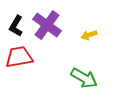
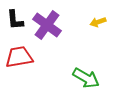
black L-shape: moved 1 px left, 6 px up; rotated 35 degrees counterclockwise
yellow arrow: moved 9 px right, 13 px up
green arrow: moved 2 px right
